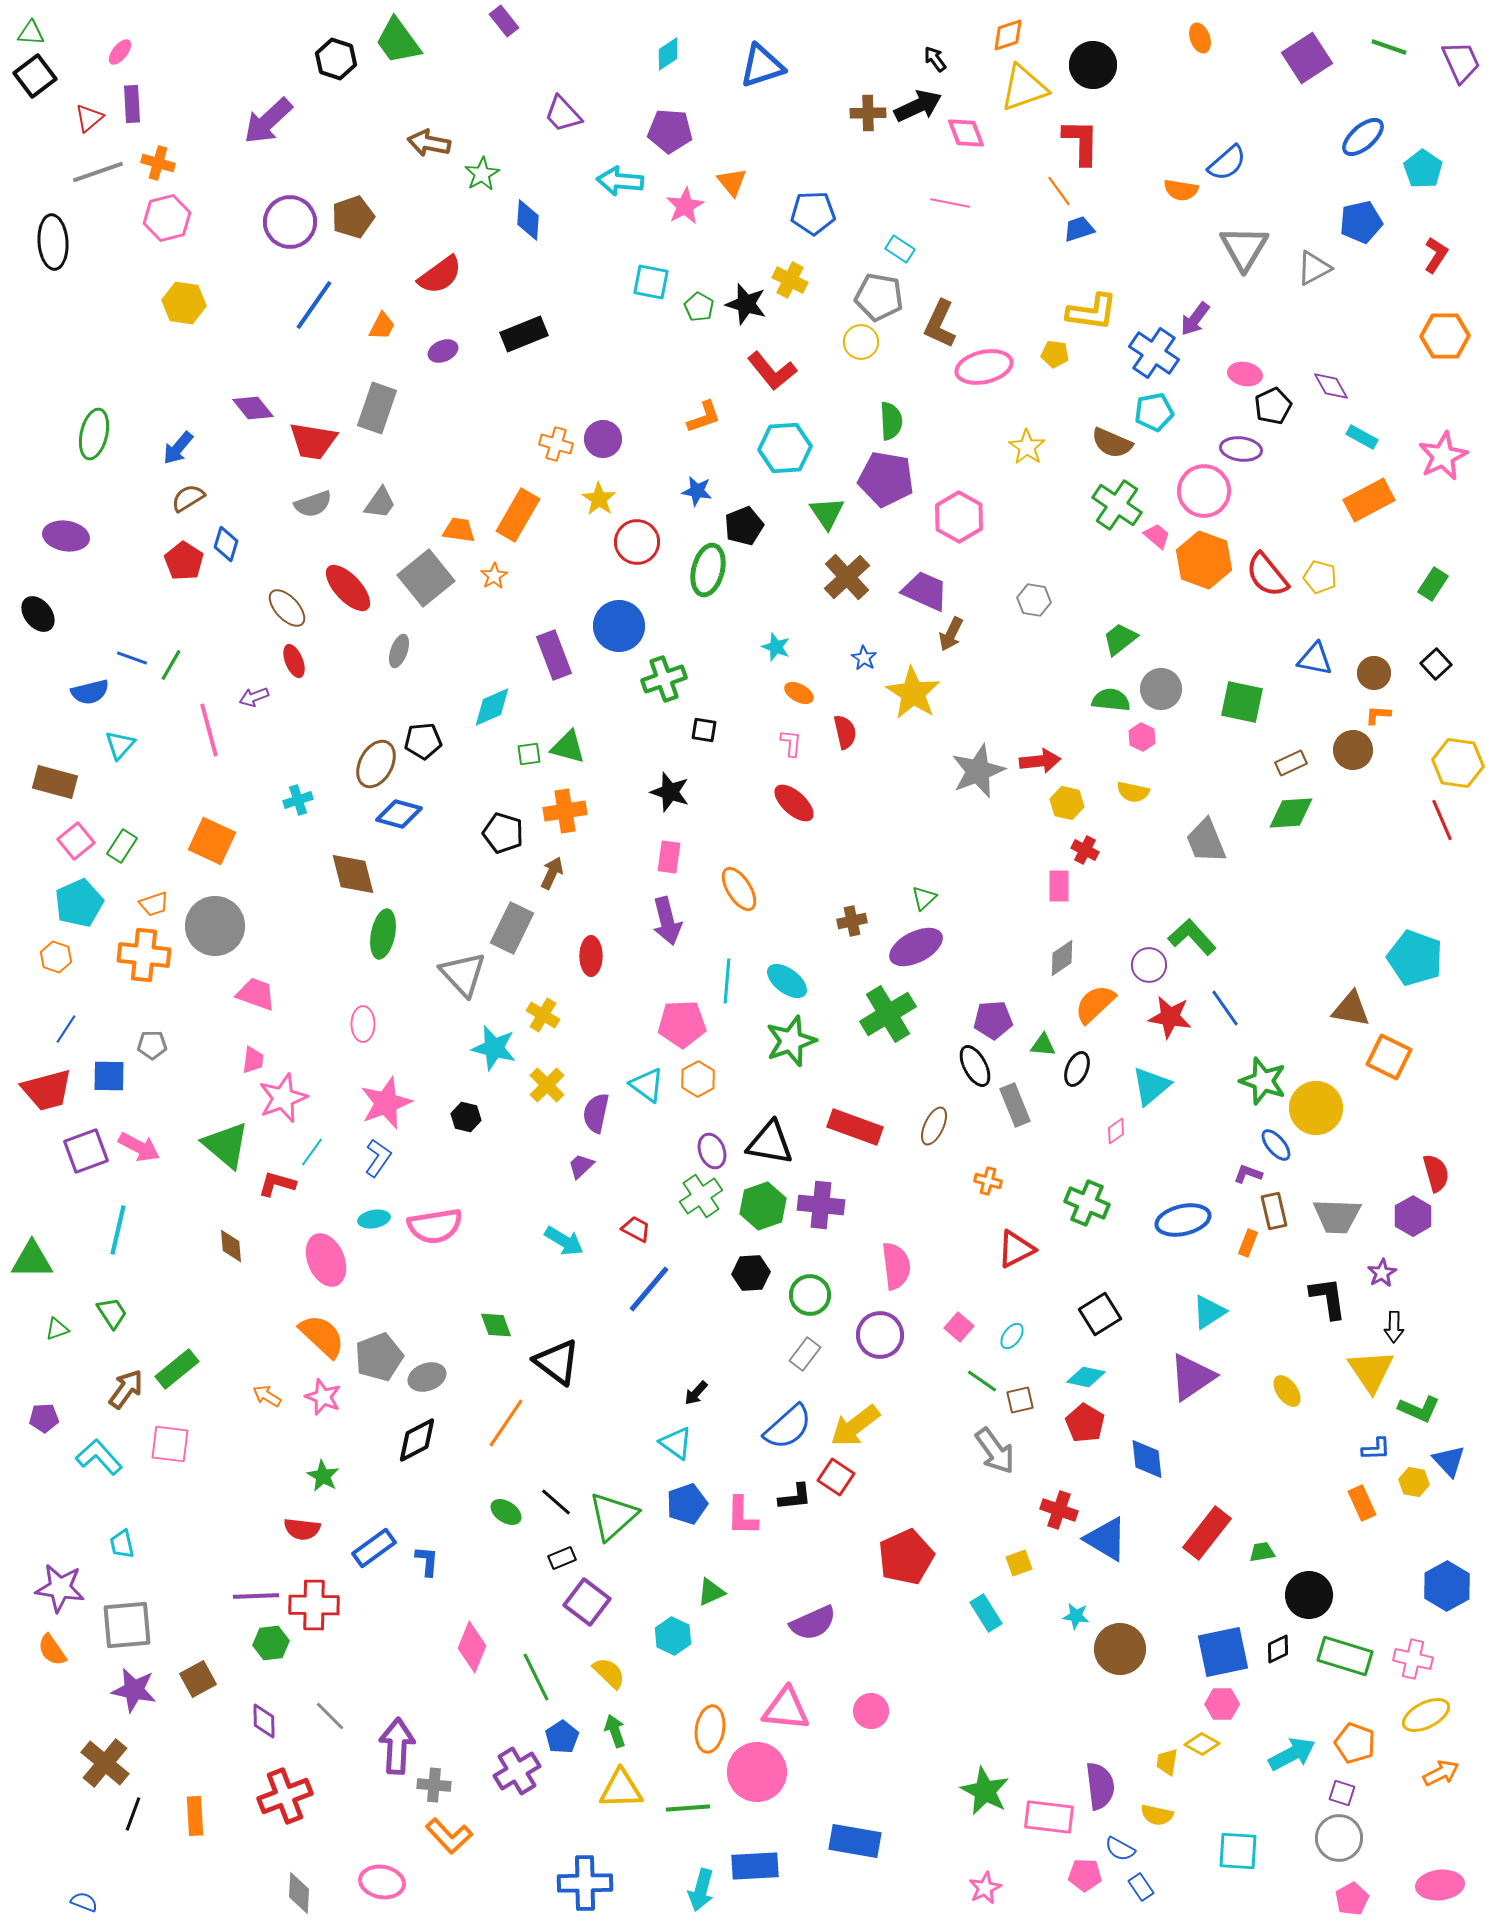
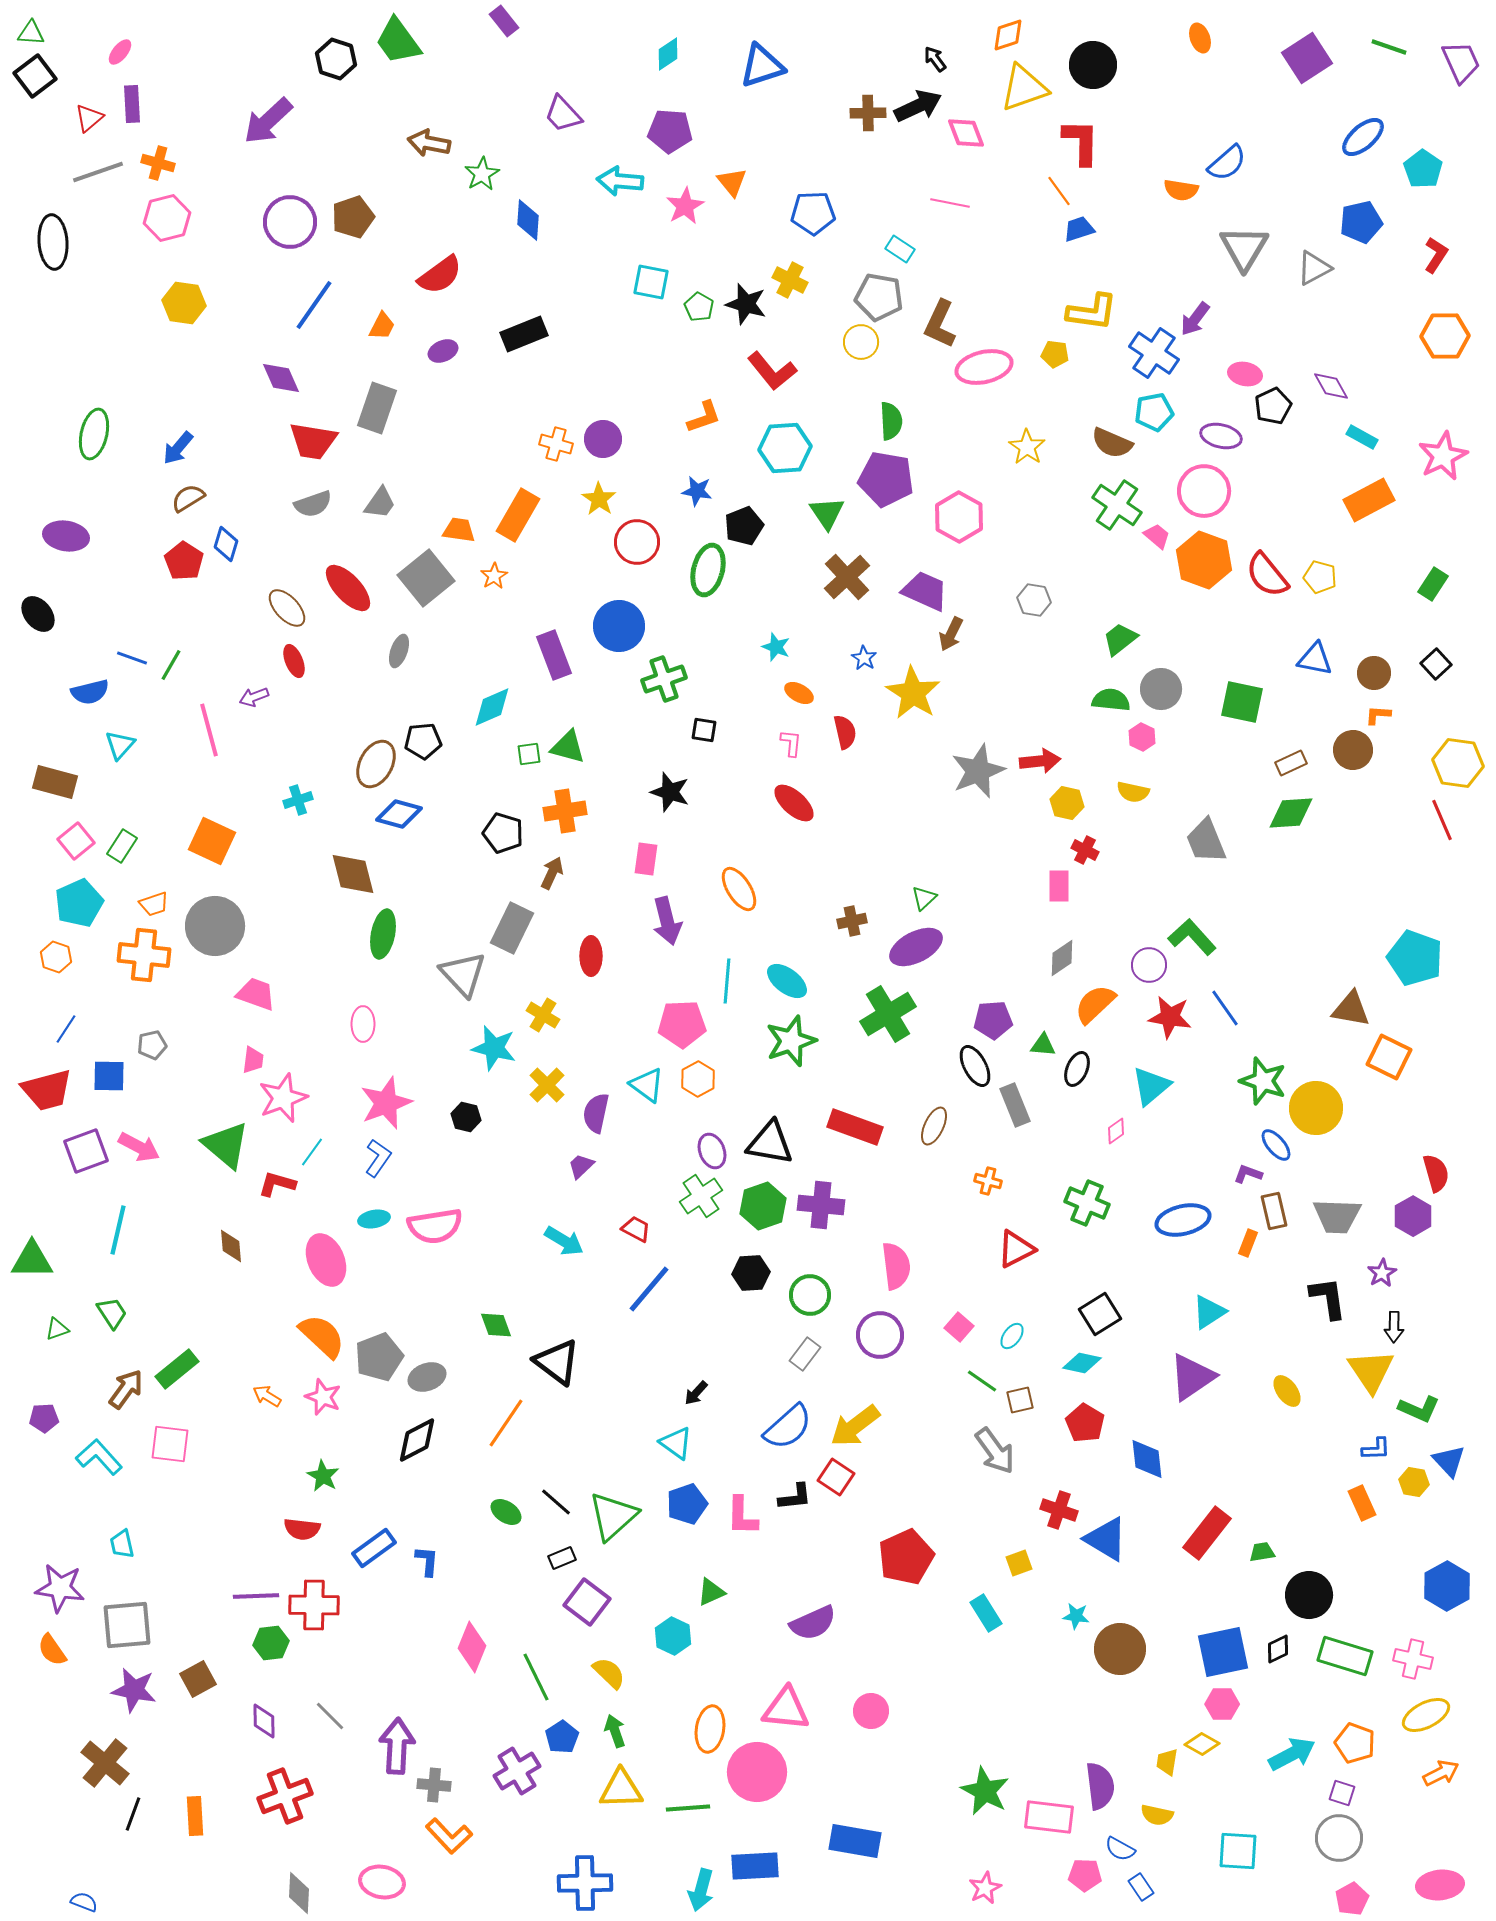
purple diamond at (253, 408): moved 28 px right, 30 px up; rotated 15 degrees clockwise
purple ellipse at (1241, 449): moved 20 px left, 13 px up; rotated 6 degrees clockwise
pink rectangle at (669, 857): moved 23 px left, 2 px down
gray pentagon at (152, 1045): rotated 12 degrees counterclockwise
cyan diamond at (1086, 1377): moved 4 px left, 14 px up
